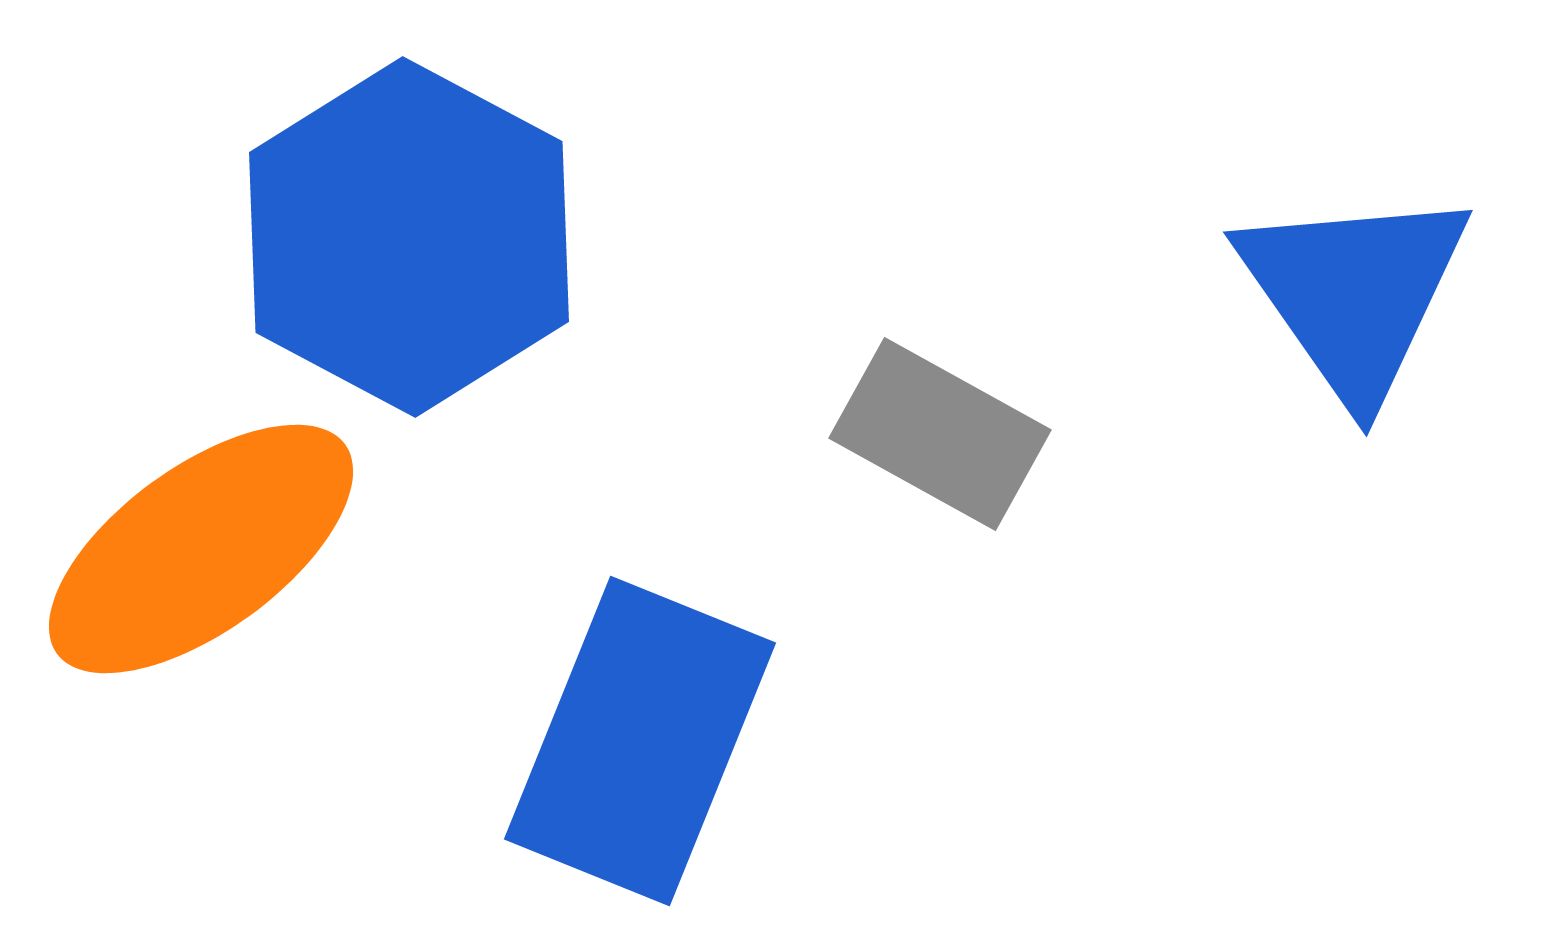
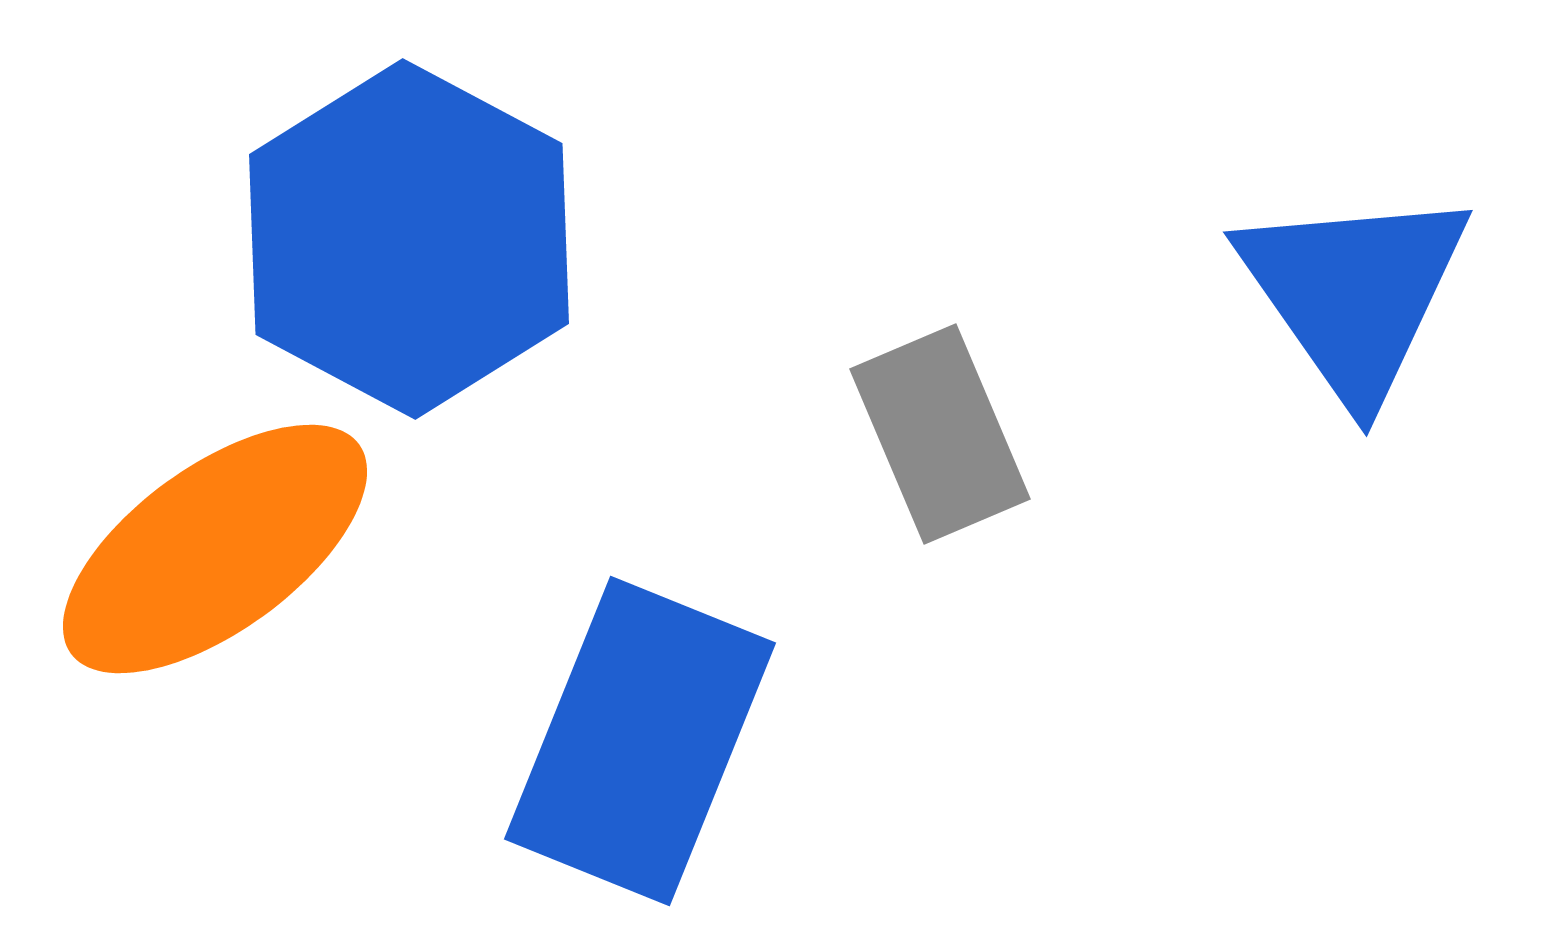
blue hexagon: moved 2 px down
gray rectangle: rotated 38 degrees clockwise
orange ellipse: moved 14 px right
